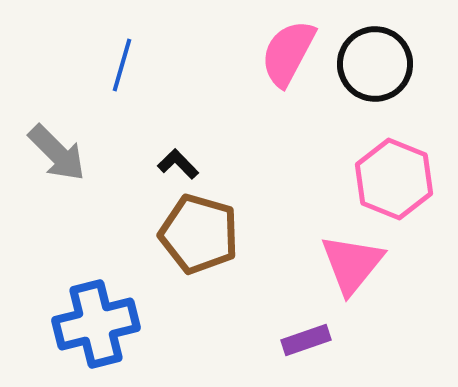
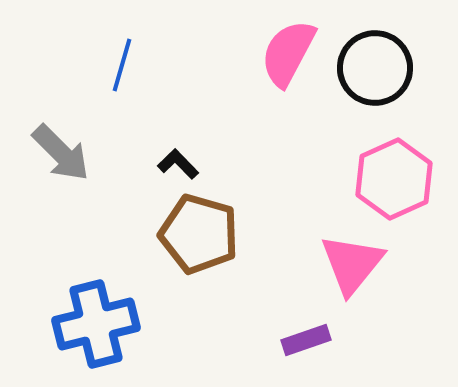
black circle: moved 4 px down
gray arrow: moved 4 px right
pink hexagon: rotated 14 degrees clockwise
